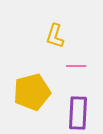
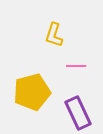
yellow L-shape: moved 1 px left, 1 px up
purple rectangle: rotated 28 degrees counterclockwise
